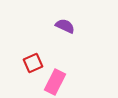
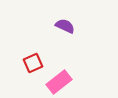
pink rectangle: moved 4 px right; rotated 25 degrees clockwise
